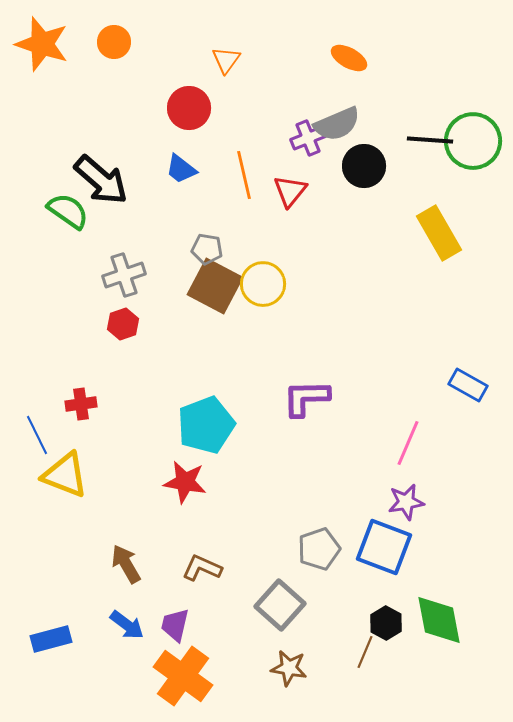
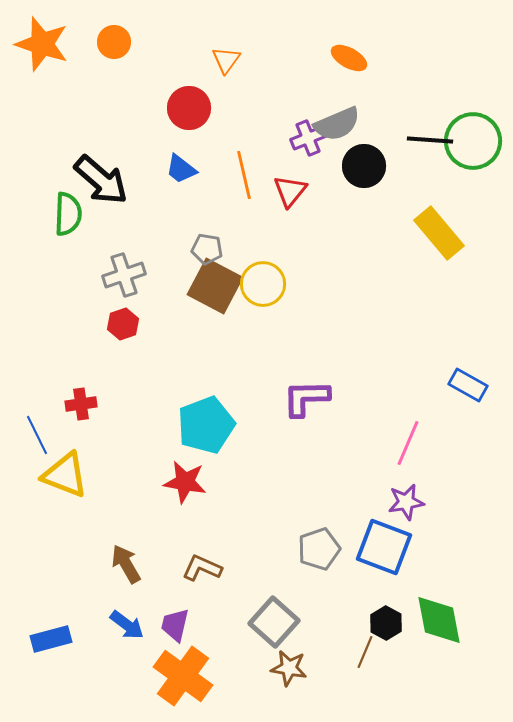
green semicircle at (68, 211): moved 3 px down; rotated 57 degrees clockwise
yellow rectangle at (439, 233): rotated 10 degrees counterclockwise
gray square at (280, 605): moved 6 px left, 17 px down
